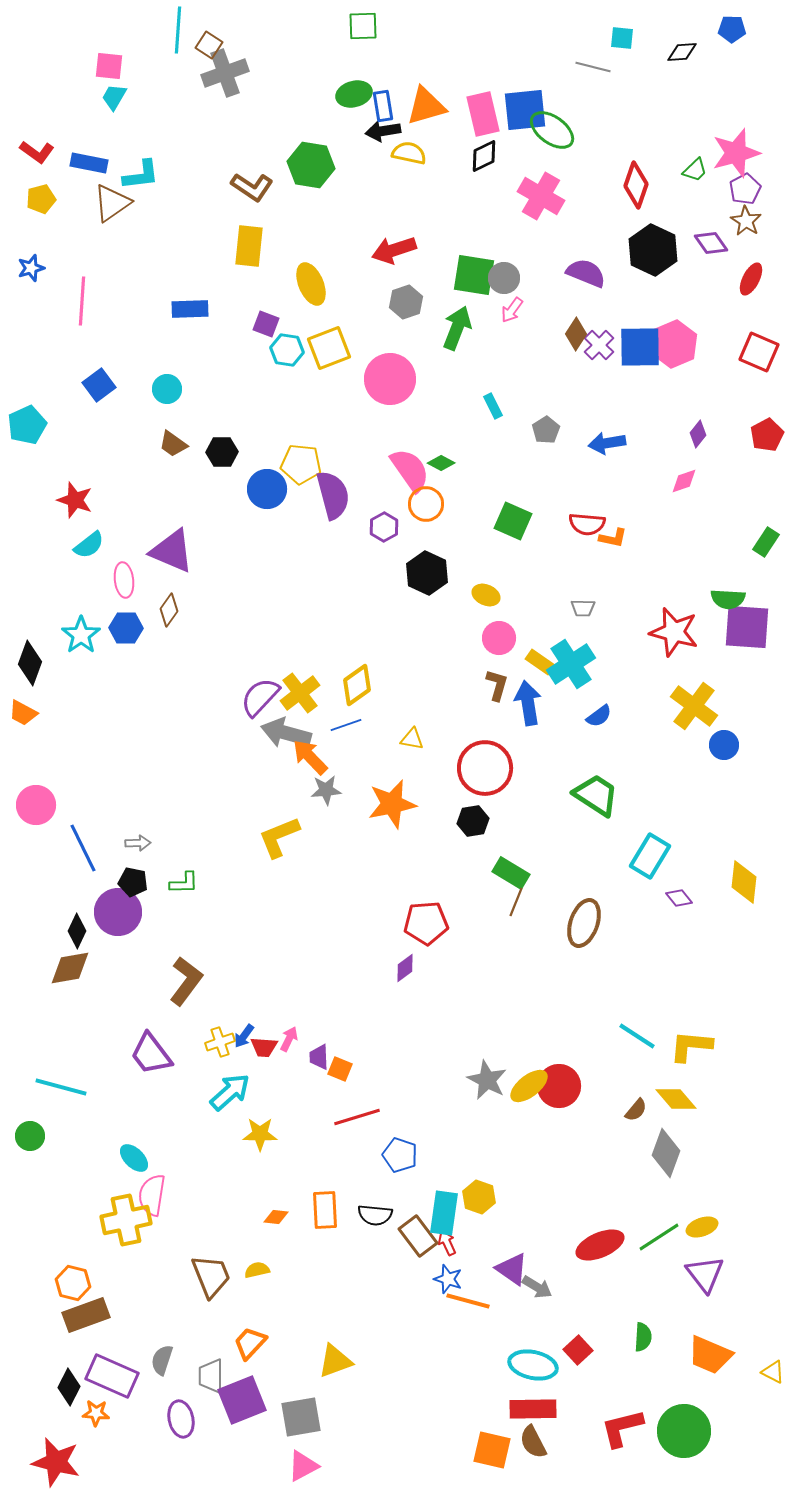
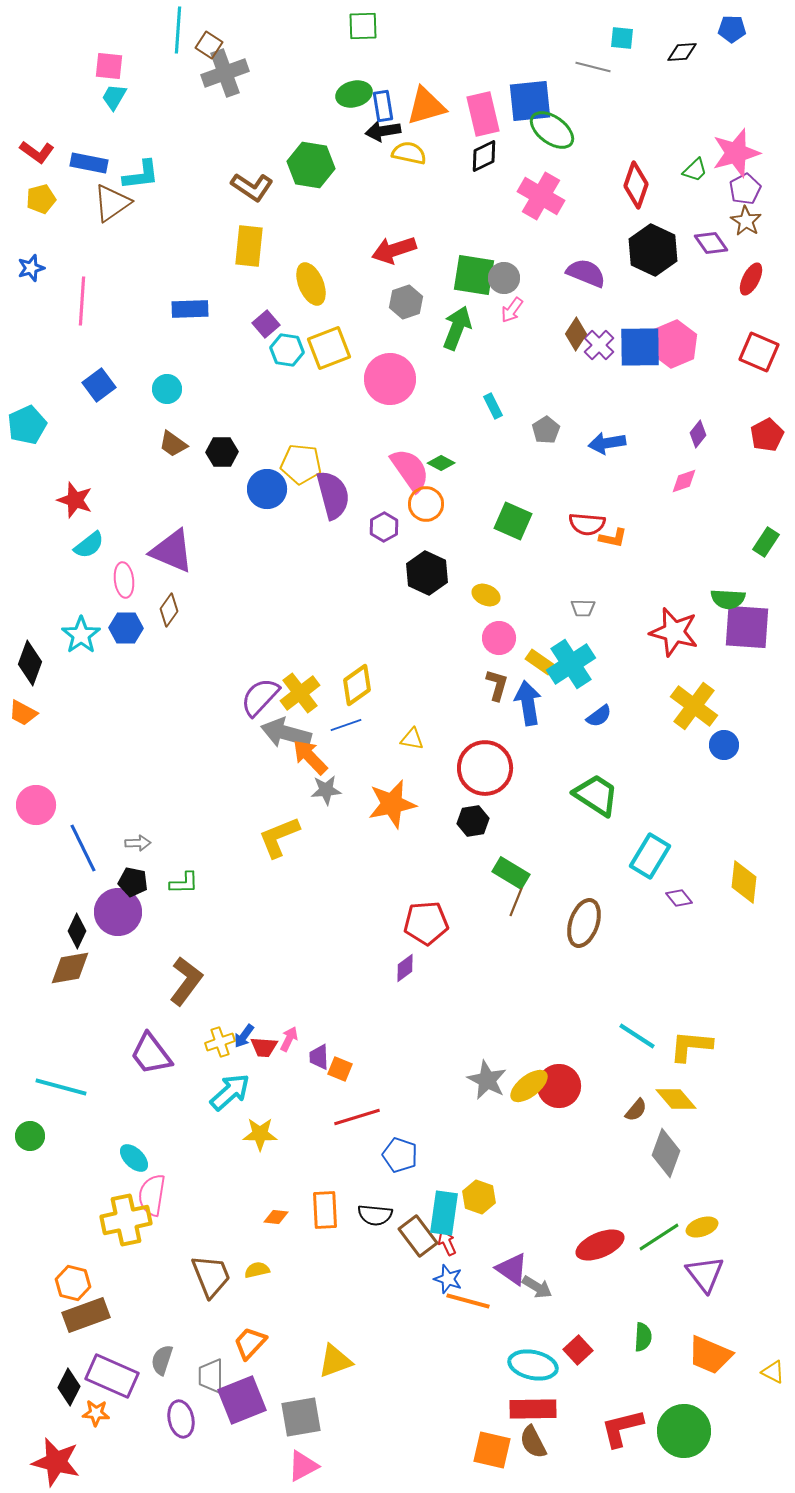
blue square at (525, 110): moved 5 px right, 9 px up
purple square at (266, 324): rotated 28 degrees clockwise
